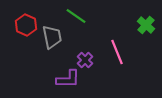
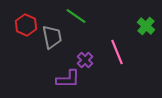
green cross: moved 1 px down
